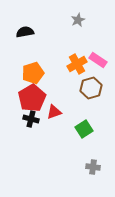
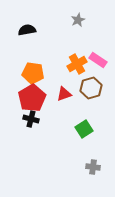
black semicircle: moved 2 px right, 2 px up
orange pentagon: rotated 25 degrees clockwise
red triangle: moved 10 px right, 18 px up
